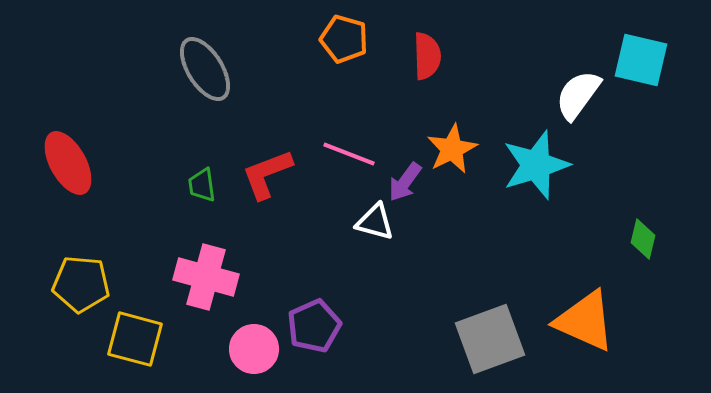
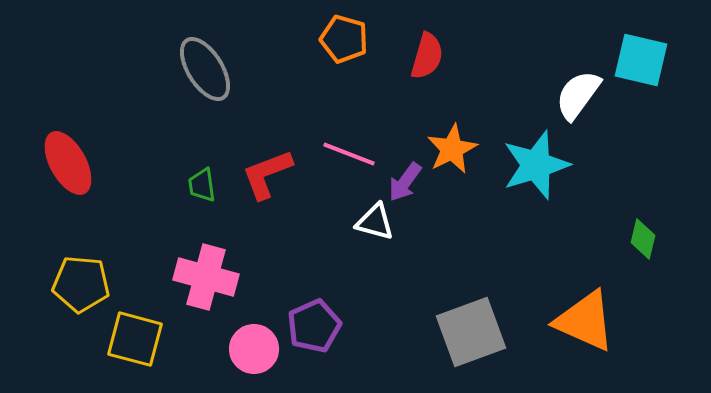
red semicircle: rotated 18 degrees clockwise
gray square: moved 19 px left, 7 px up
